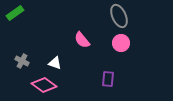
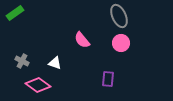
pink diamond: moved 6 px left
